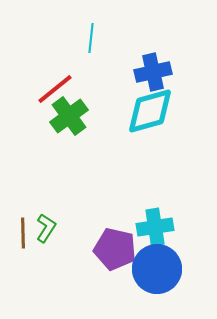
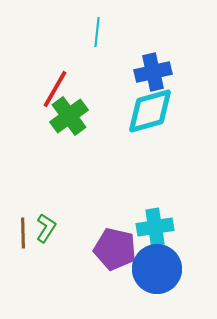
cyan line: moved 6 px right, 6 px up
red line: rotated 21 degrees counterclockwise
